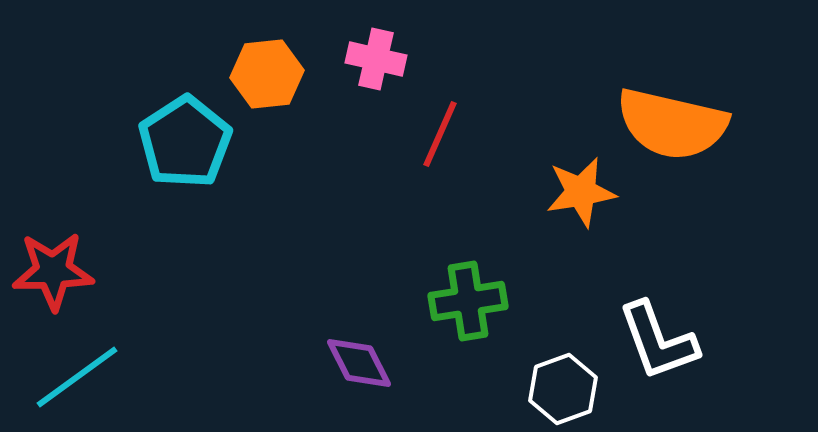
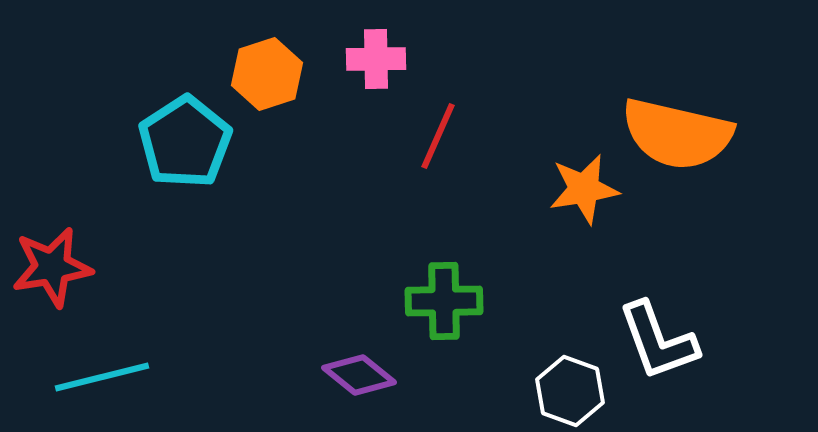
pink cross: rotated 14 degrees counterclockwise
orange hexagon: rotated 12 degrees counterclockwise
orange semicircle: moved 5 px right, 10 px down
red line: moved 2 px left, 2 px down
orange star: moved 3 px right, 3 px up
red star: moved 1 px left, 4 px up; rotated 8 degrees counterclockwise
green cross: moved 24 px left; rotated 8 degrees clockwise
purple diamond: moved 12 px down; rotated 24 degrees counterclockwise
cyan line: moved 25 px right; rotated 22 degrees clockwise
white hexagon: moved 7 px right, 2 px down; rotated 20 degrees counterclockwise
